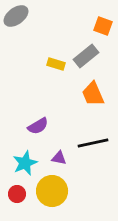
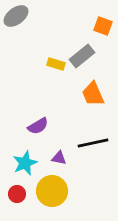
gray rectangle: moved 4 px left
